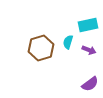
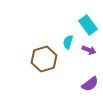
cyan rectangle: rotated 66 degrees clockwise
brown hexagon: moved 3 px right, 11 px down
